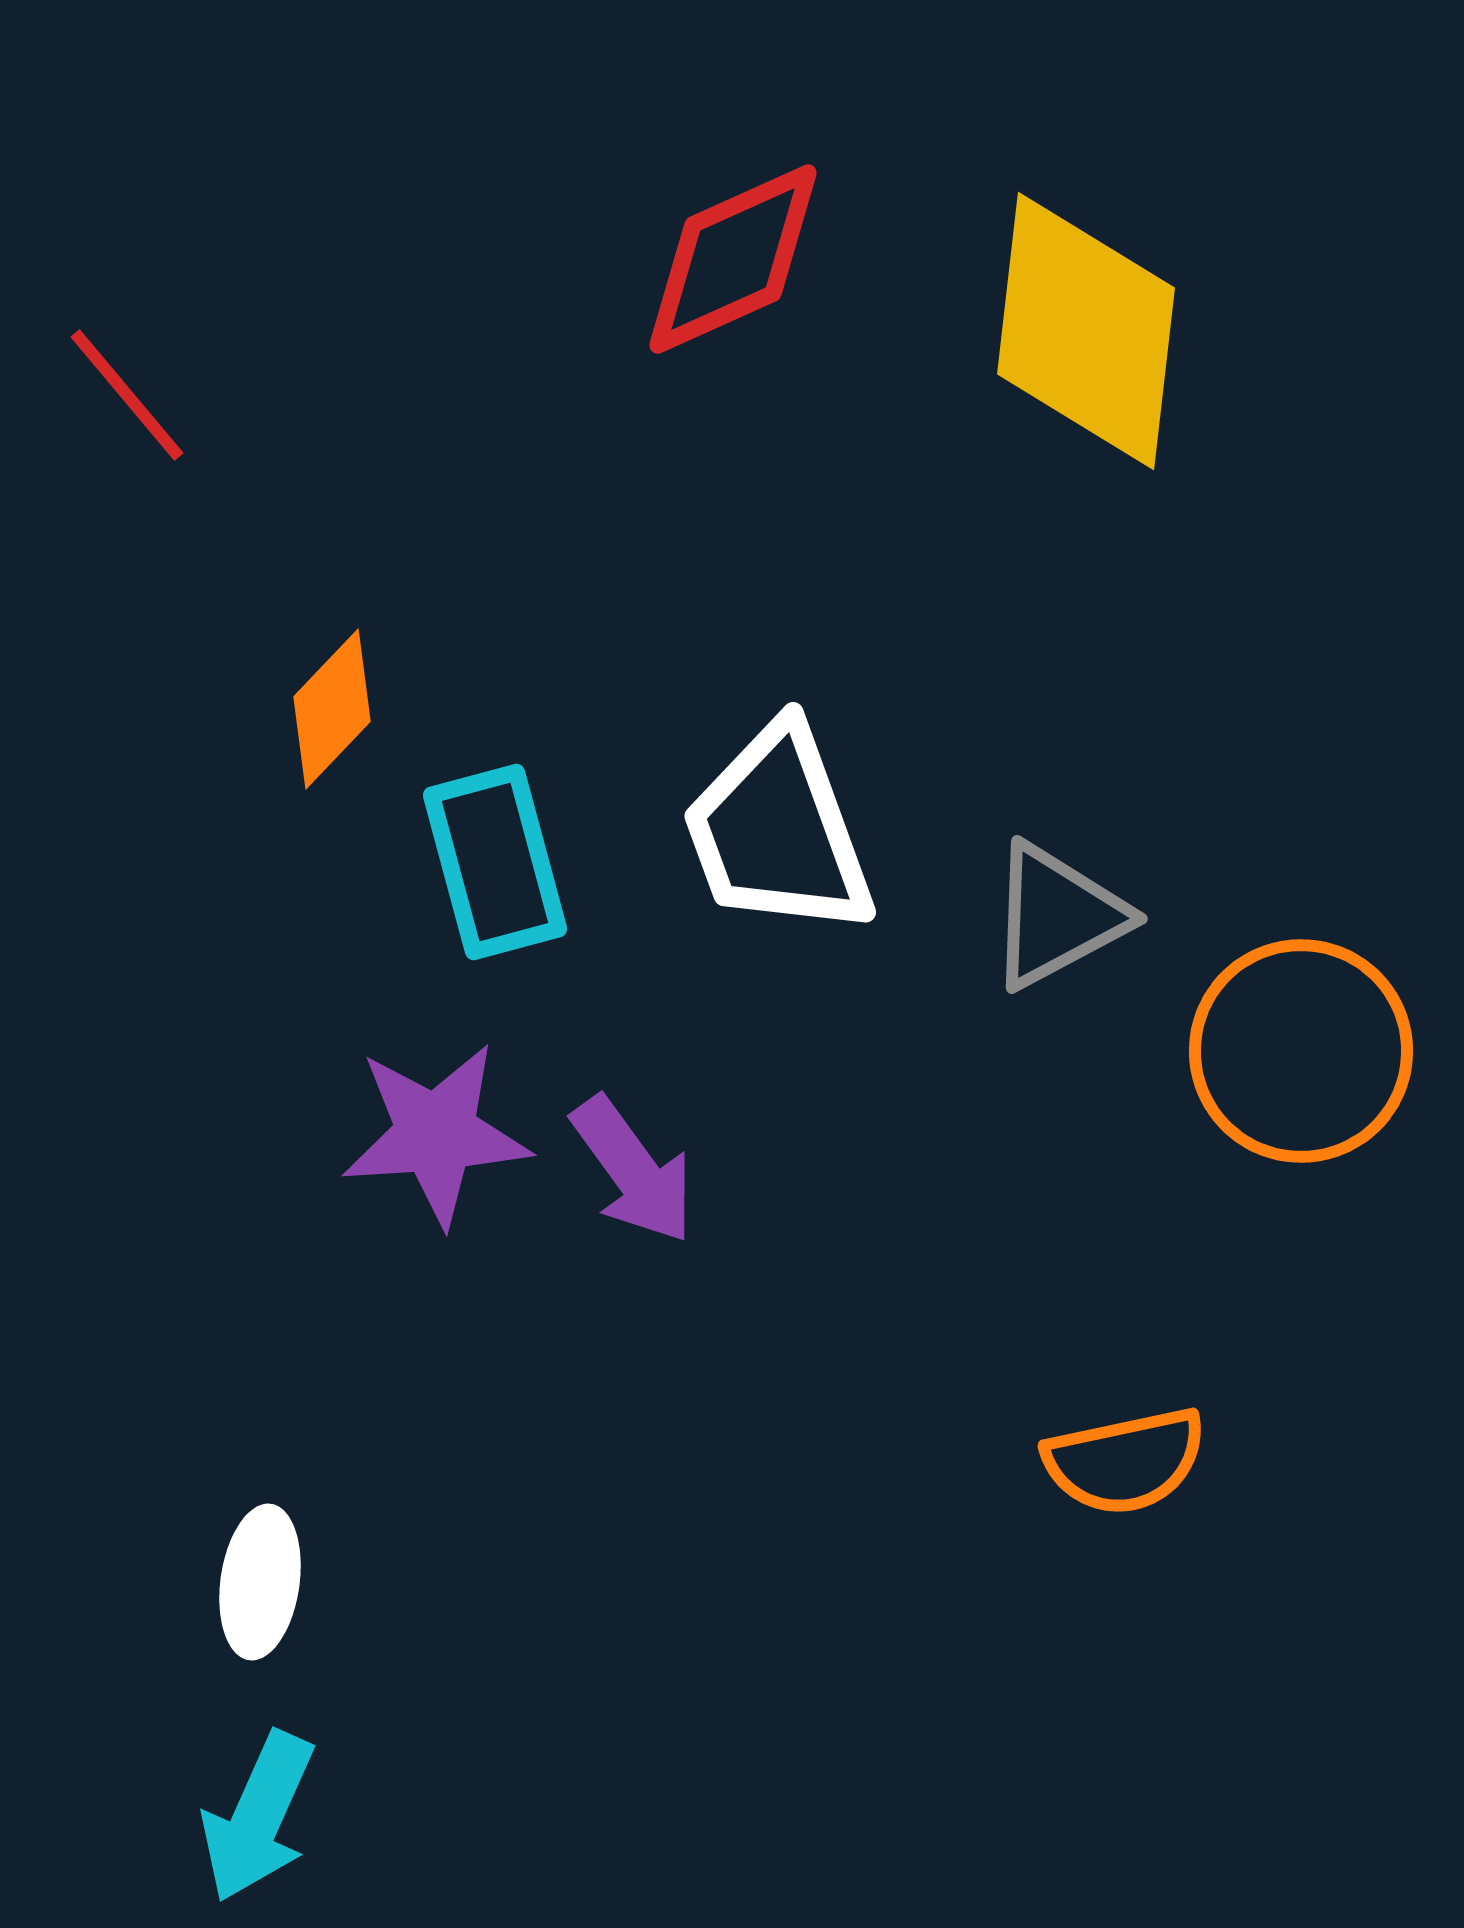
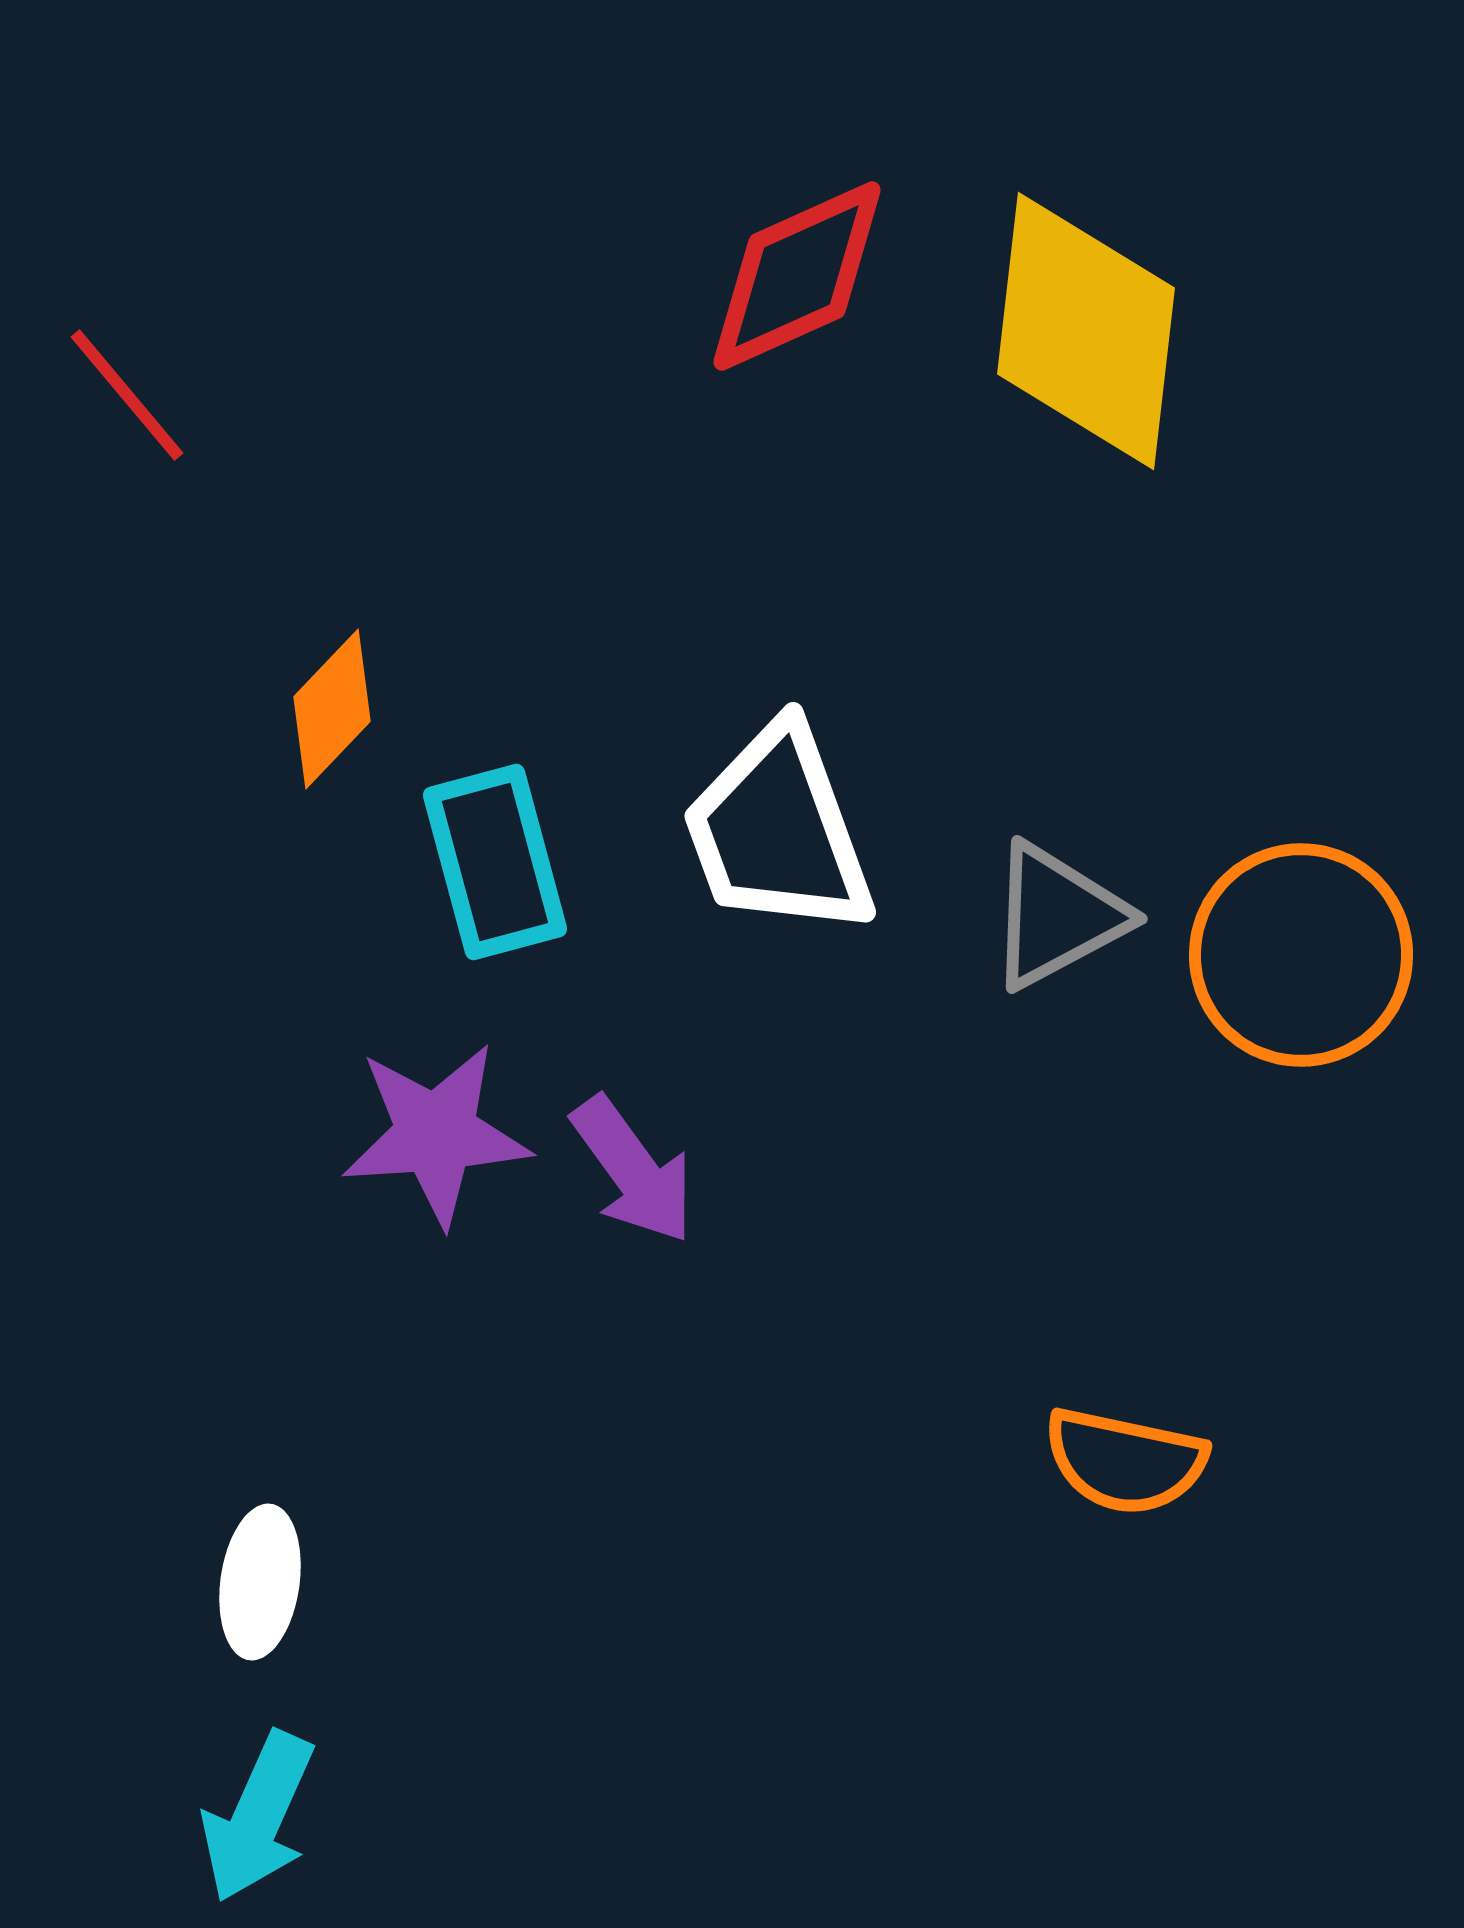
red diamond: moved 64 px right, 17 px down
orange circle: moved 96 px up
orange semicircle: rotated 24 degrees clockwise
